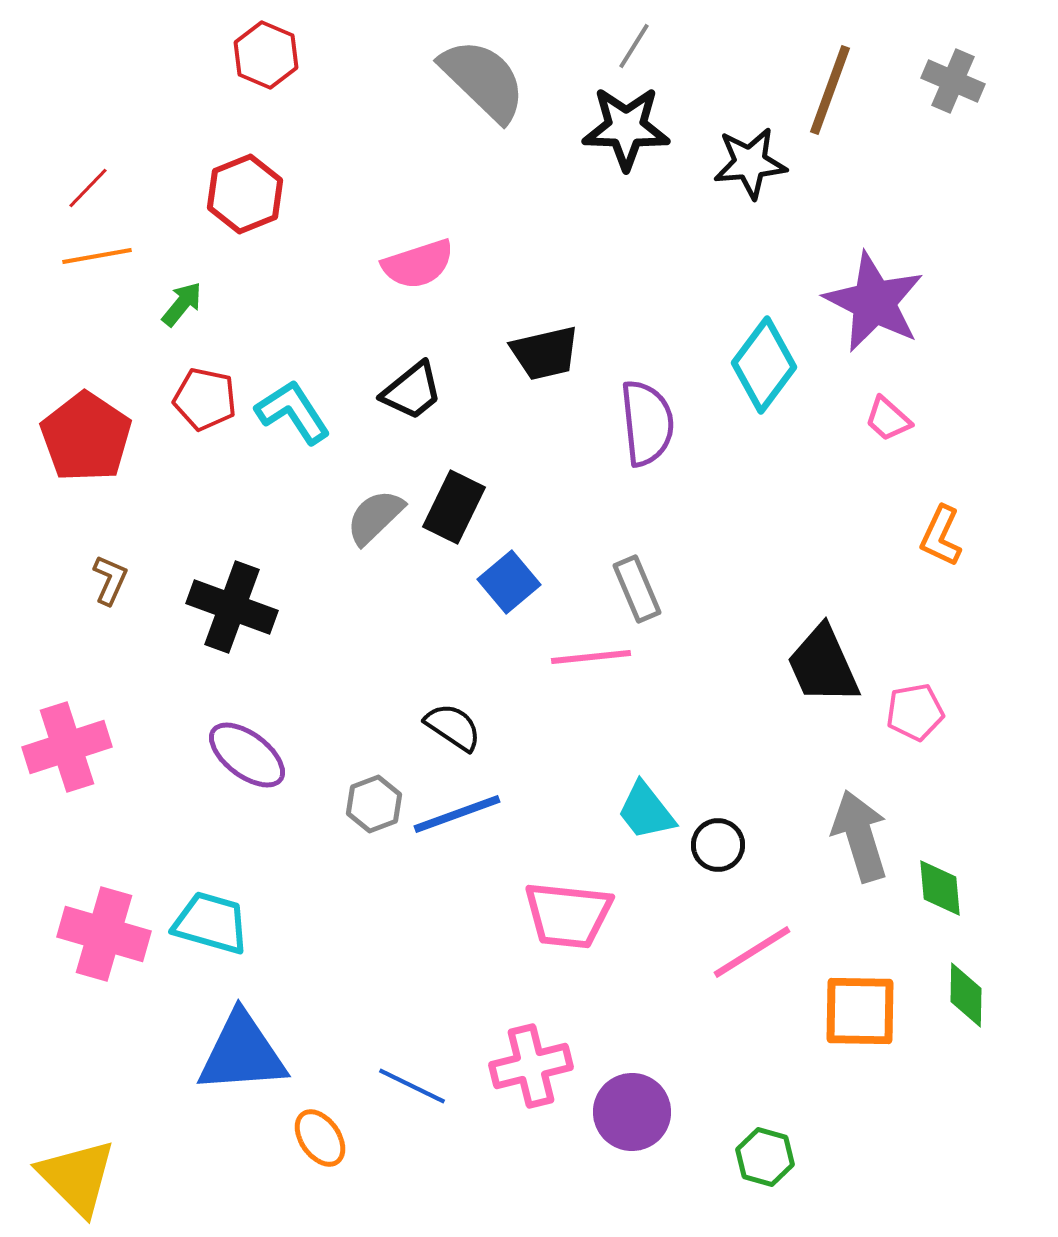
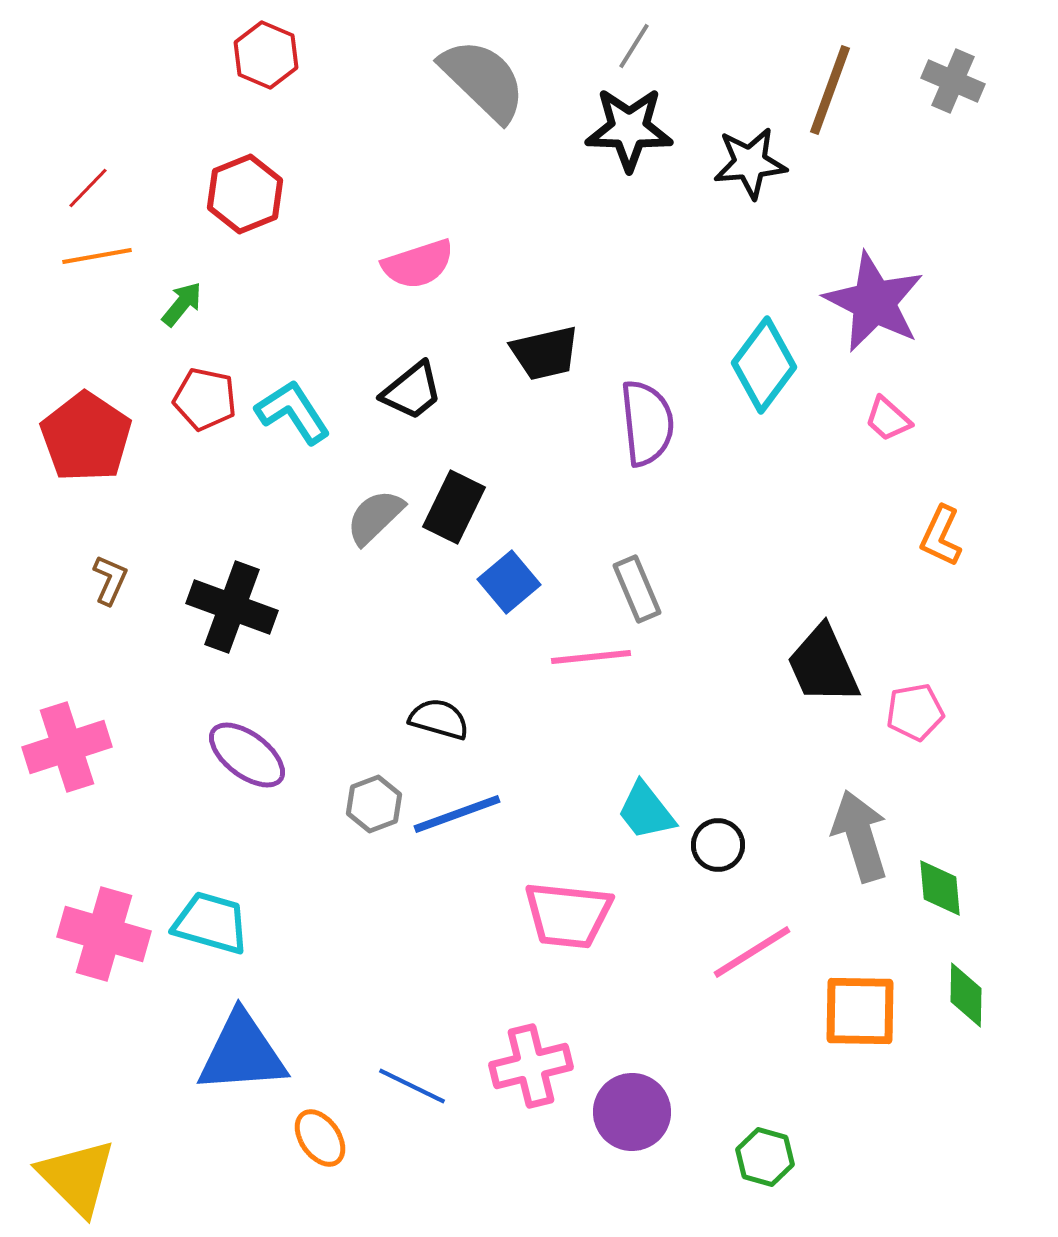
black star at (626, 128): moved 3 px right, 1 px down
black semicircle at (453, 727): moved 14 px left, 8 px up; rotated 18 degrees counterclockwise
